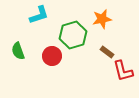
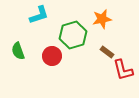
red L-shape: moved 1 px up
